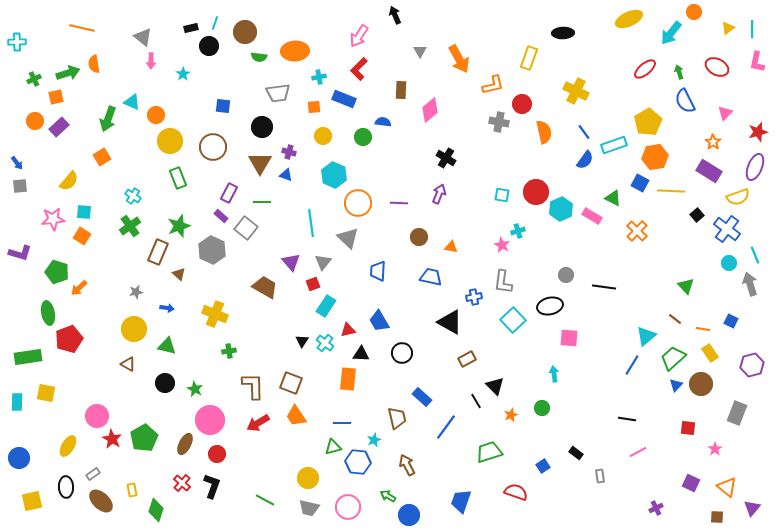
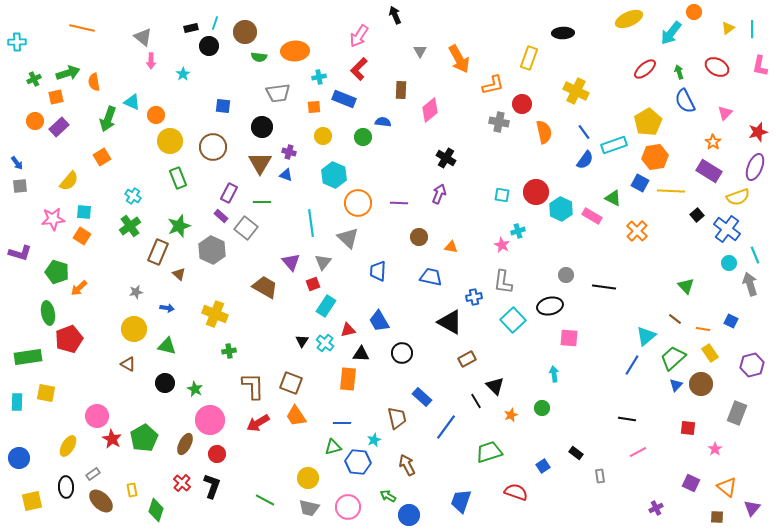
pink L-shape at (757, 62): moved 3 px right, 4 px down
orange semicircle at (94, 64): moved 18 px down
cyan hexagon at (561, 209): rotated 10 degrees counterclockwise
